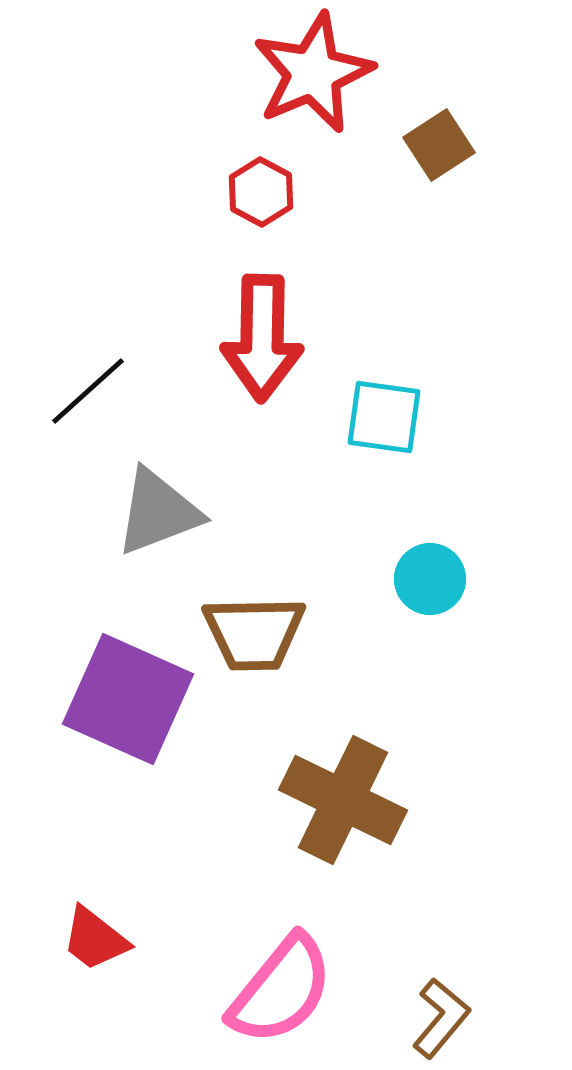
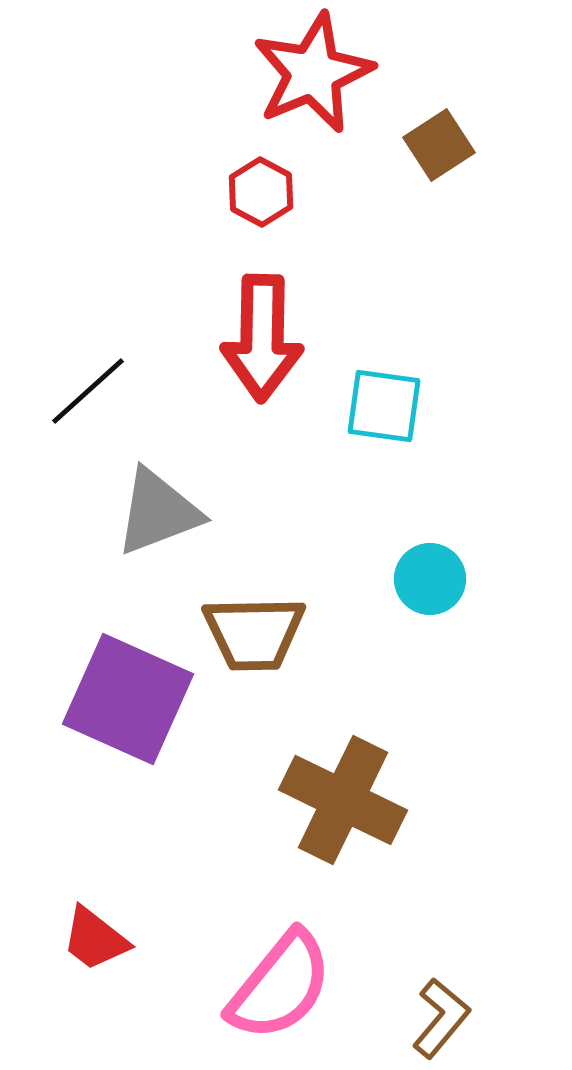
cyan square: moved 11 px up
pink semicircle: moved 1 px left, 4 px up
